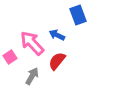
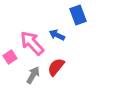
red semicircle: moved 1 px left, 6 px down
gray arrow: moved 1 px right, 1 px up
